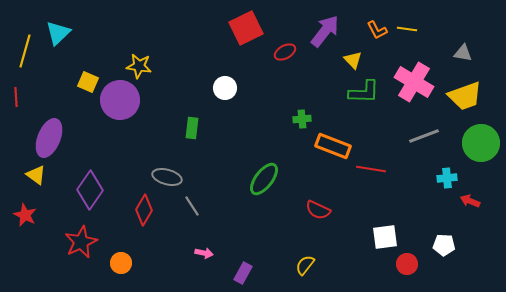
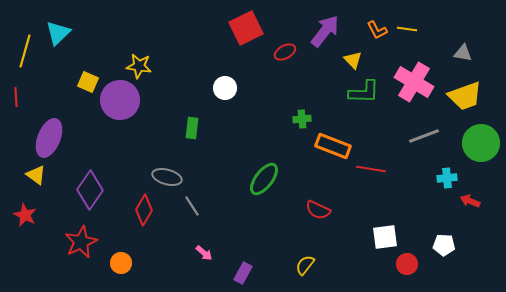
pink arrow at (204, 253): rotated 30 degrees clockwise
